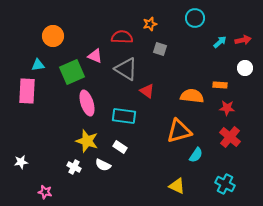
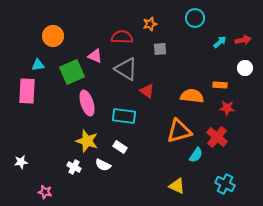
gray square: rotated 24 degrees counterclockwise
red cross: moved 13 px left
